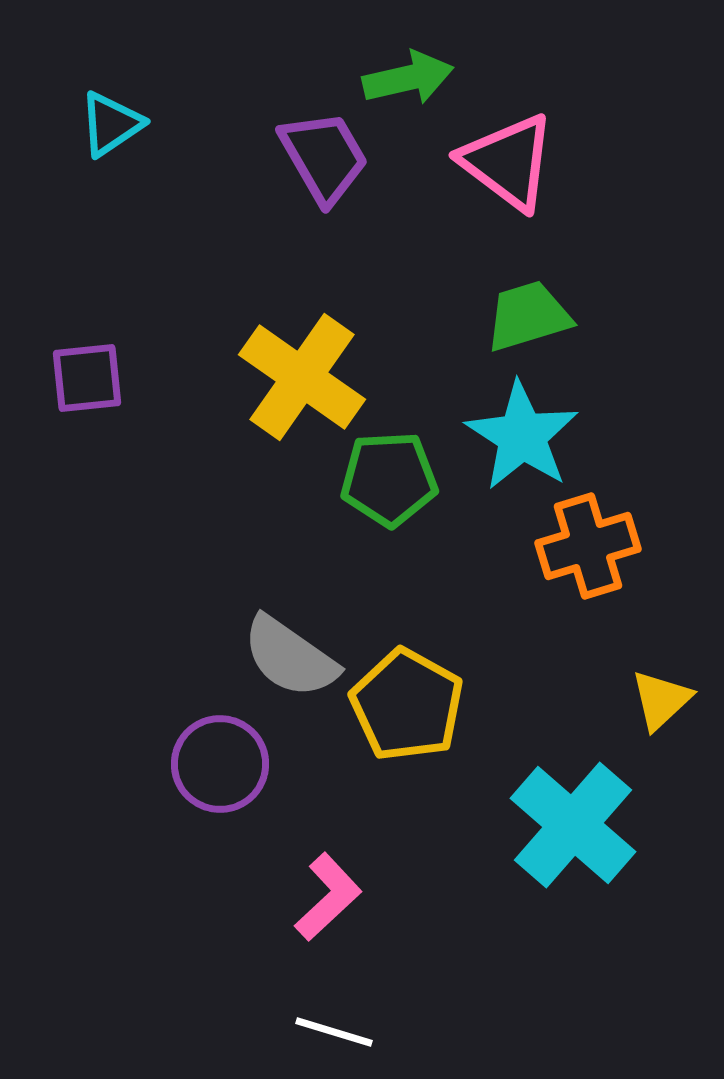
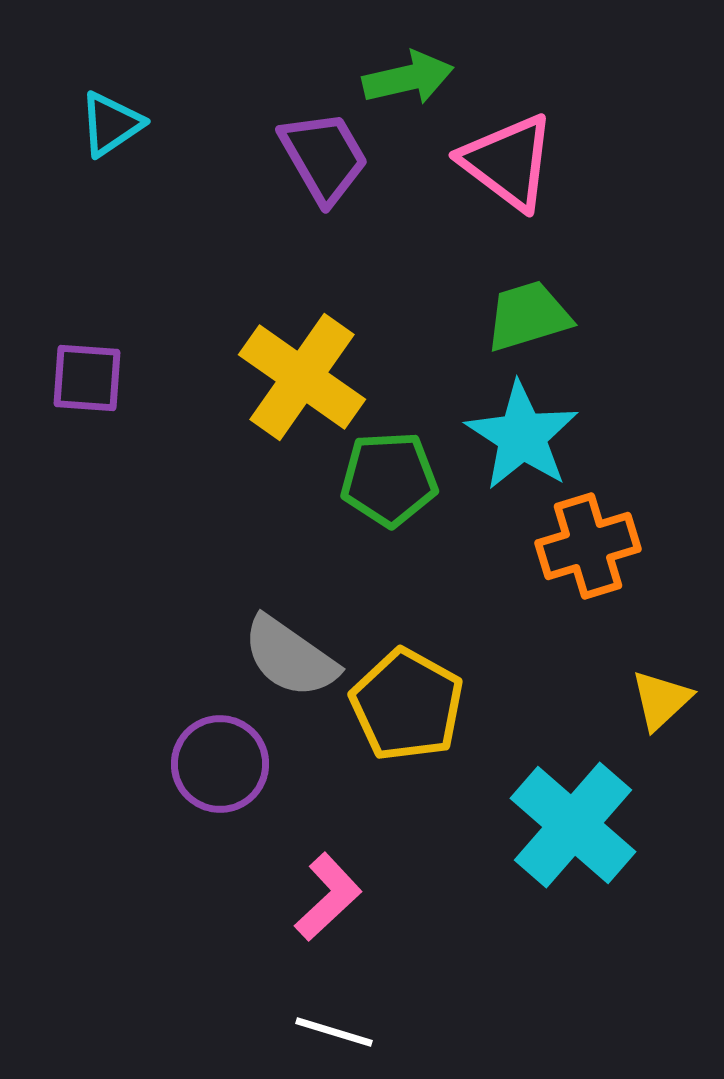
purple square: rotated 10 degrees clockwise
